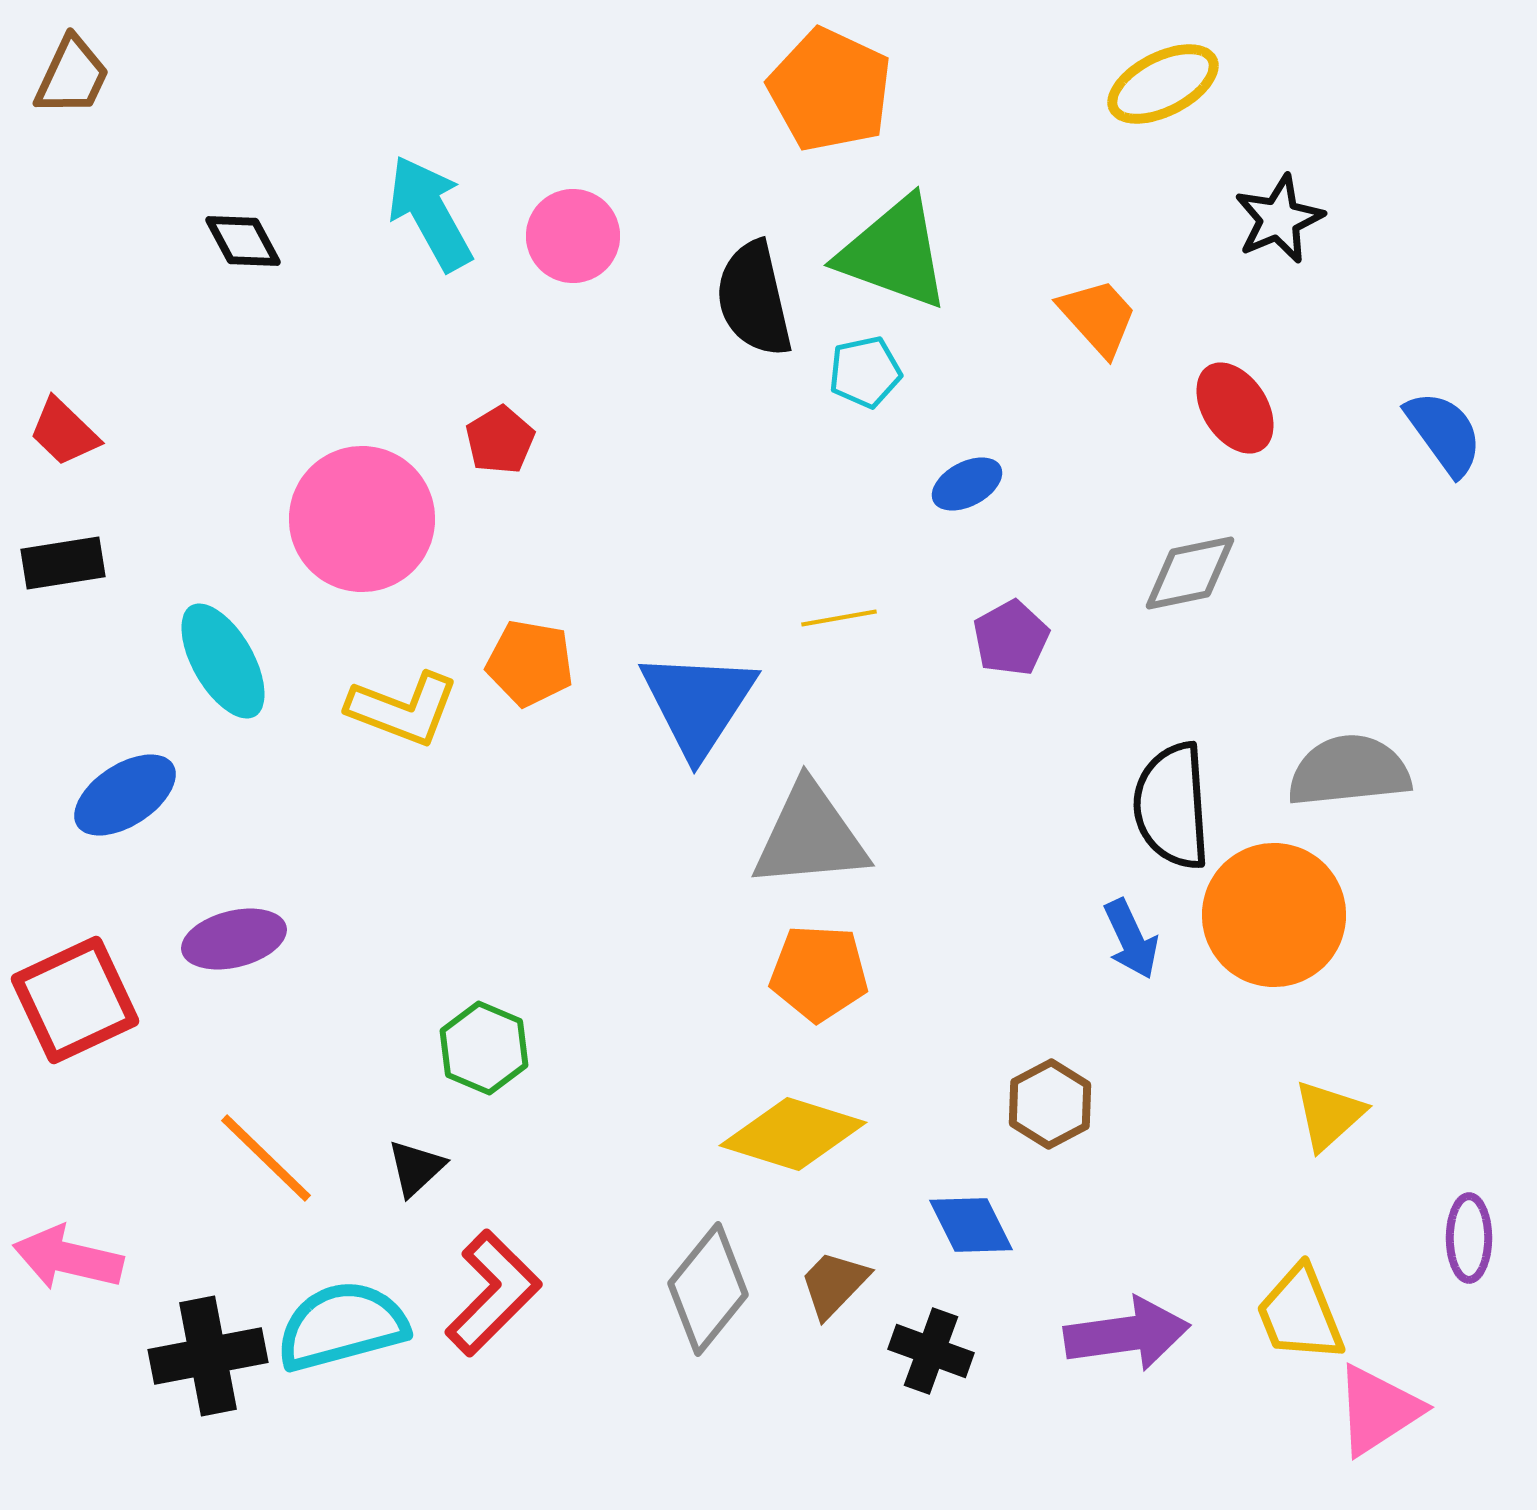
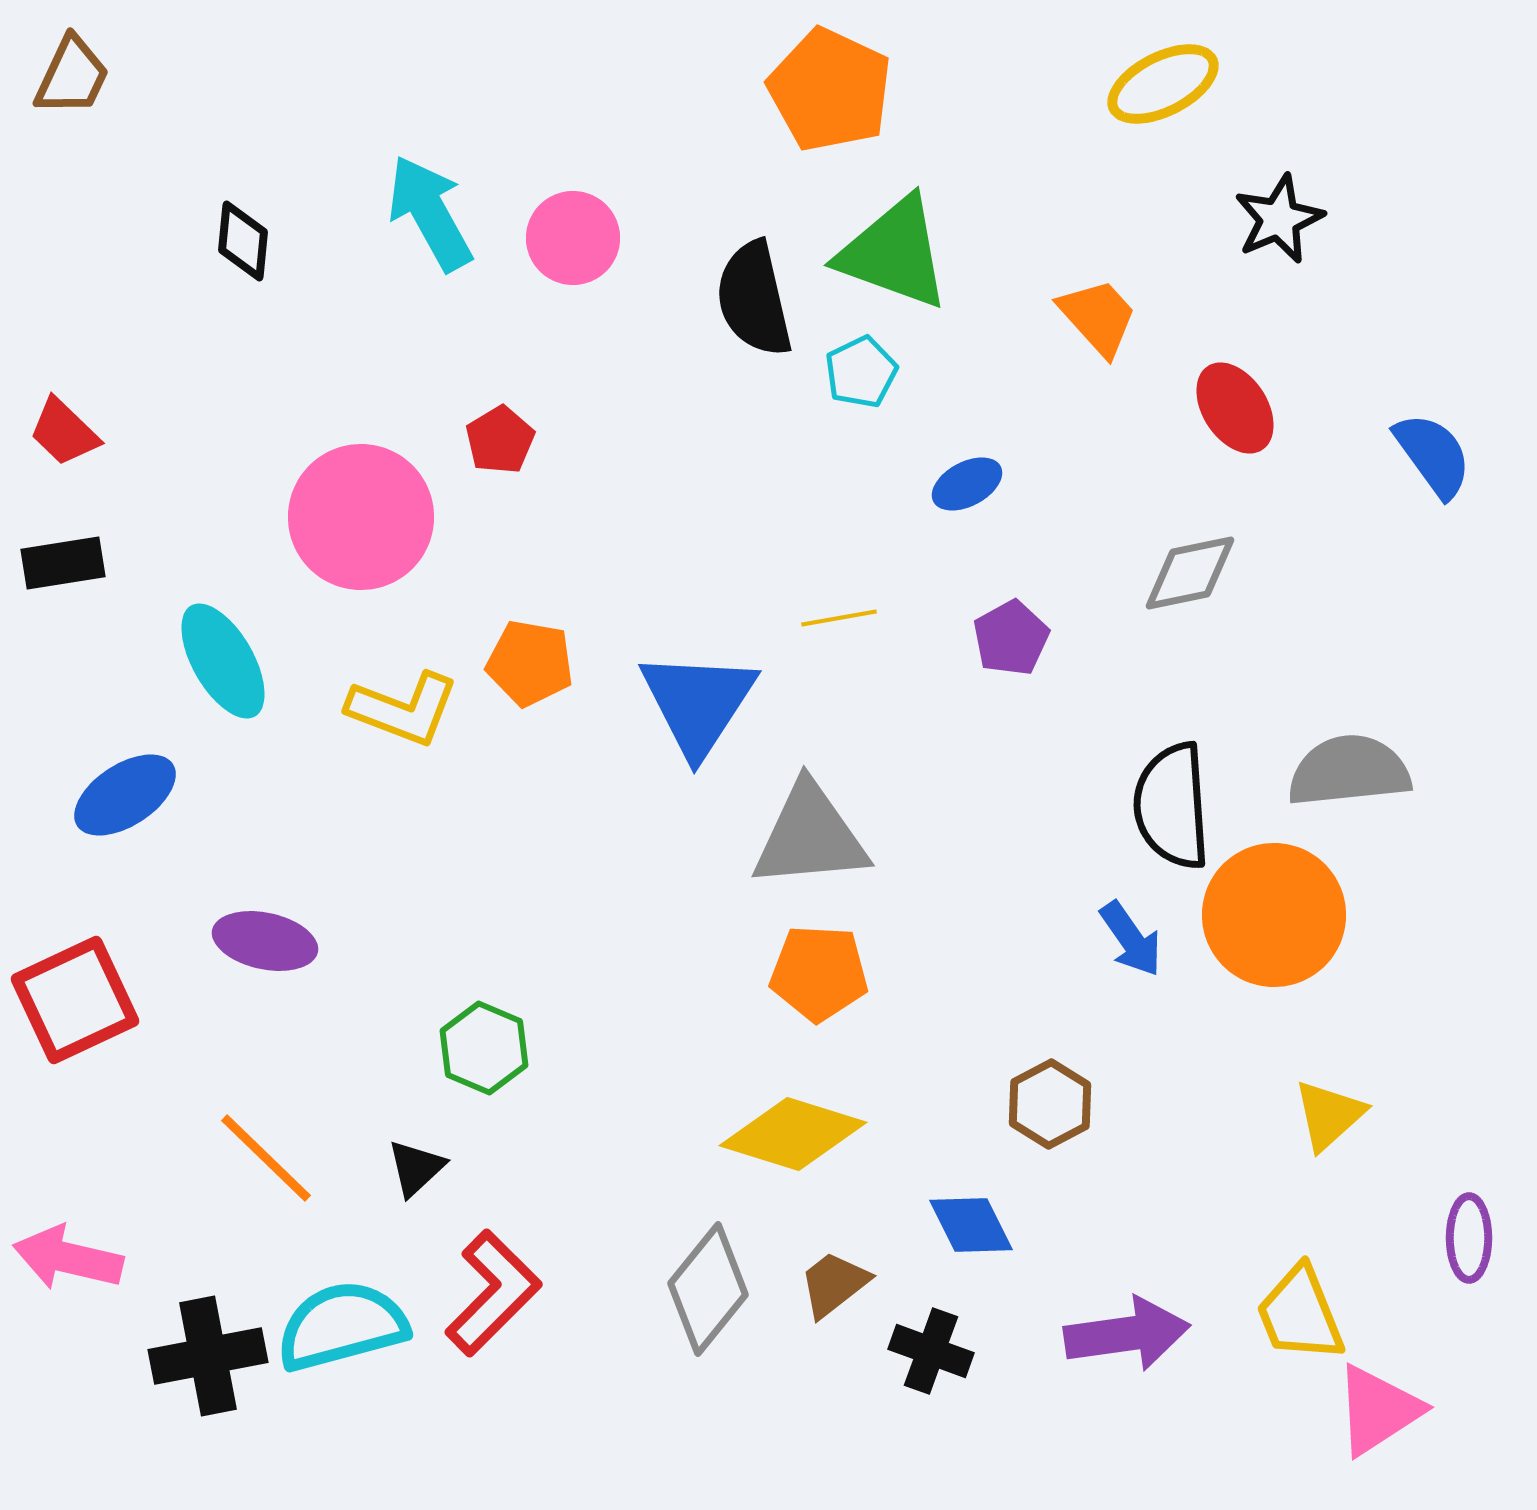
pink circle at (573, 236): moved 2 px down
black diamond at (243, 241): rotated 34 degrees clockwise
cyan pentagon at (865, 372): moved 4 px left; rotated 14 degrees counterclockwise
blue semicircle at (1444, 433): moved 11 px left, 22 px down
pink circle at (362, 519): moved 1 px left, 2 px up
purple ellipse at (234, 939): moved 31 px right, 2 px down; rotated 26 degrees clockwise
blue arrow at (1131, 939): rotated 10 degrees counterclockwise
brown trapezoid at (834, 1284): rotated 8 degrees clockwise
